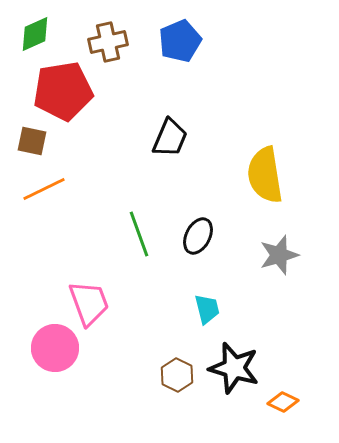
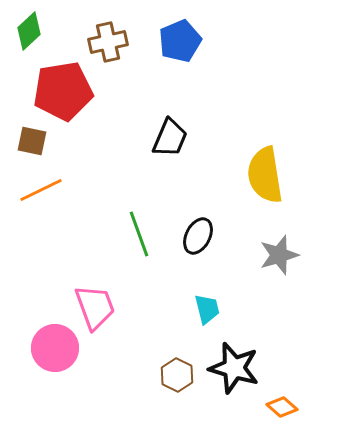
green diamond: moved 6 px left, 3 px up; rotated 18 degrees counterclockwise
orange line: moved 3 px left, 1 px down
pink trapezoid: moved 6 px right, 4 px down
orange diamond: moved 1 px left, 5 px down; rotated 16 degrees clockwise
